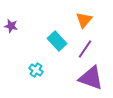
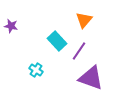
purple line: moved 6 px left, 2 px down
